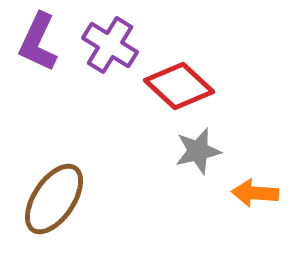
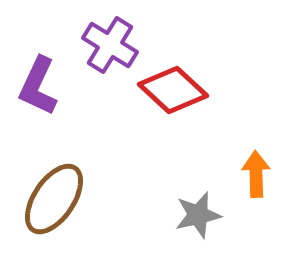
purple L-shape: moved 44 px down
red diamond: moved 6 px left, 4 px down
gray star: moved 64 px down
orange arrow: moved 1 px right, 19 px up; rotated 84 degrees clockwise
